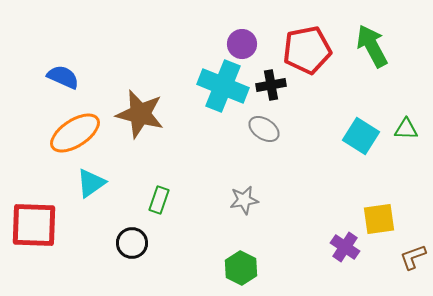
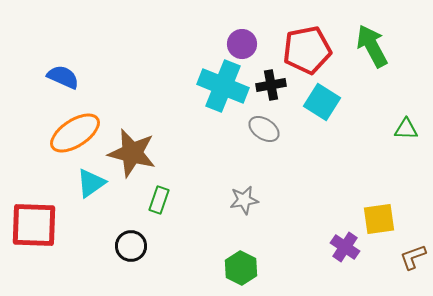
brown star: moved 8 px left, 39 px down
cyan square: moved 39 px left, 34 px up
black circle: moved 1 px left, 3 px down
